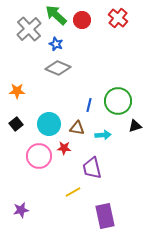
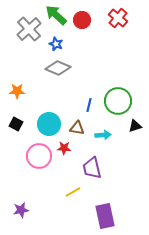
black square: rotated 24 degrees counterclockwise
